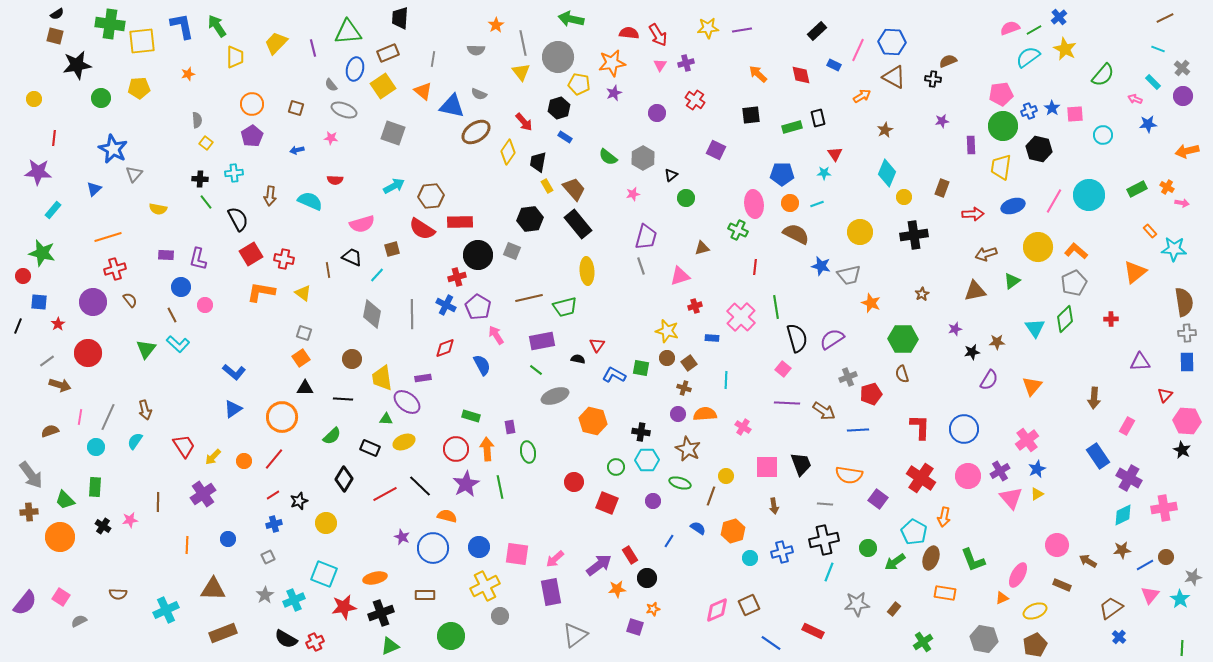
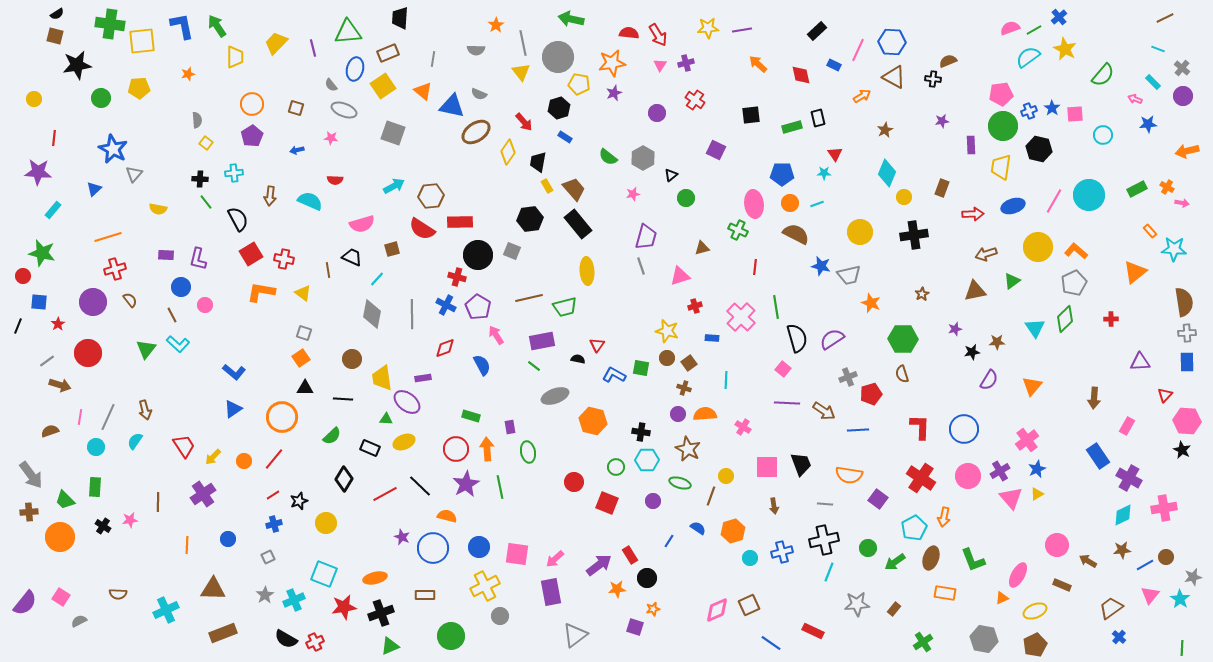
orange arrow at (758, 74): moved 10 px up
cyan line at (377, 275): moved 4 px down
red cross at (457, 277): rotated 30 degrees clockwise
green line at (536, 370): moved 2 px left, 4 px up
cyan pentagon at (914, 532): moved 4 px up; rotated 15 degrees clockwise
